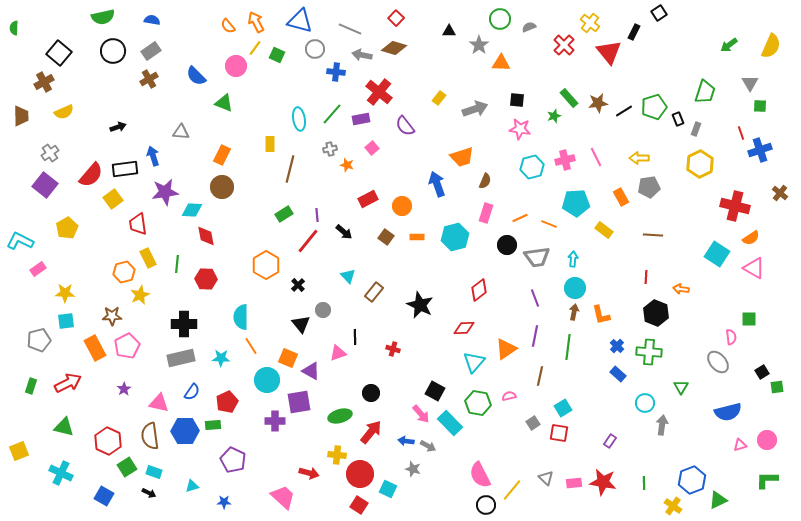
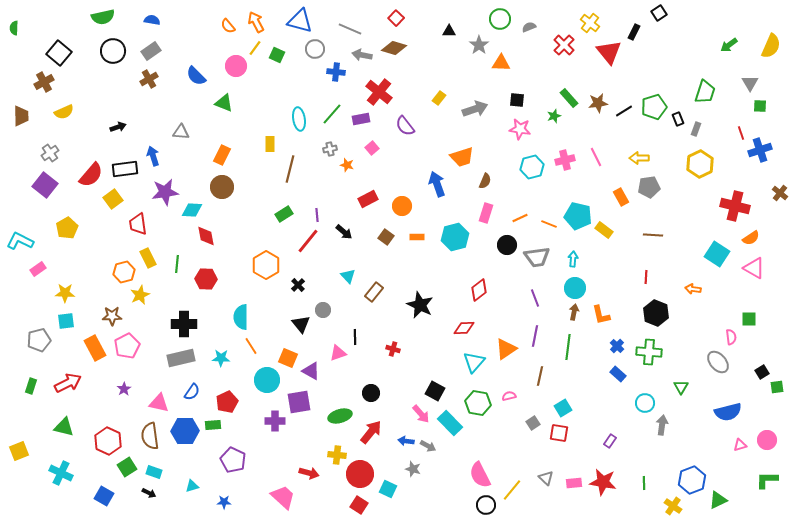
cyan pentagon at (576, 203): moved 2 px right, 13 px down; rotated 16 degrees clockwise
orange arrow at (681, 289): moved 12 px right
